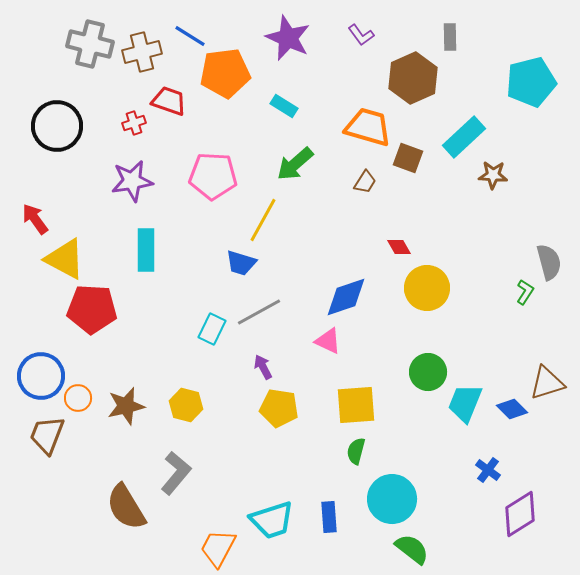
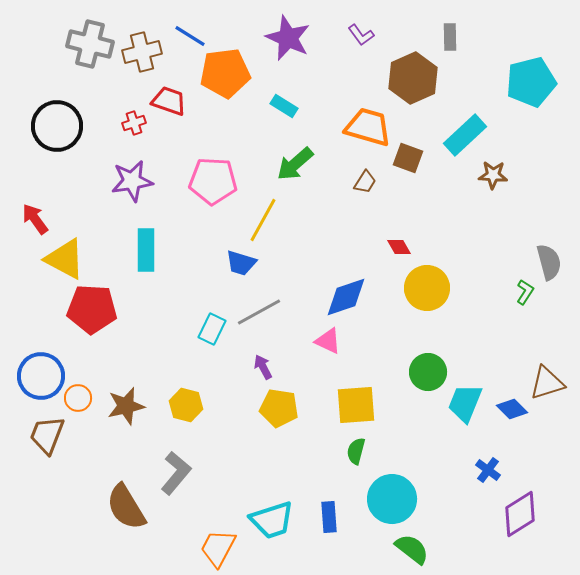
cyan rectangle at (464, 137): moved 1 px right, 2 px up
pink pentagon at (213, 176): moved 5 px down
